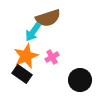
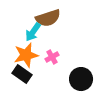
orange star: moved 1 px up; rotated 10 degrees clockwise
black circle: moved 1 px right, 1 px up
